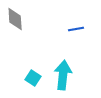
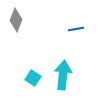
gray diamond: moved 1 px right, 1 px down; rotated 25 degrees clockwise
